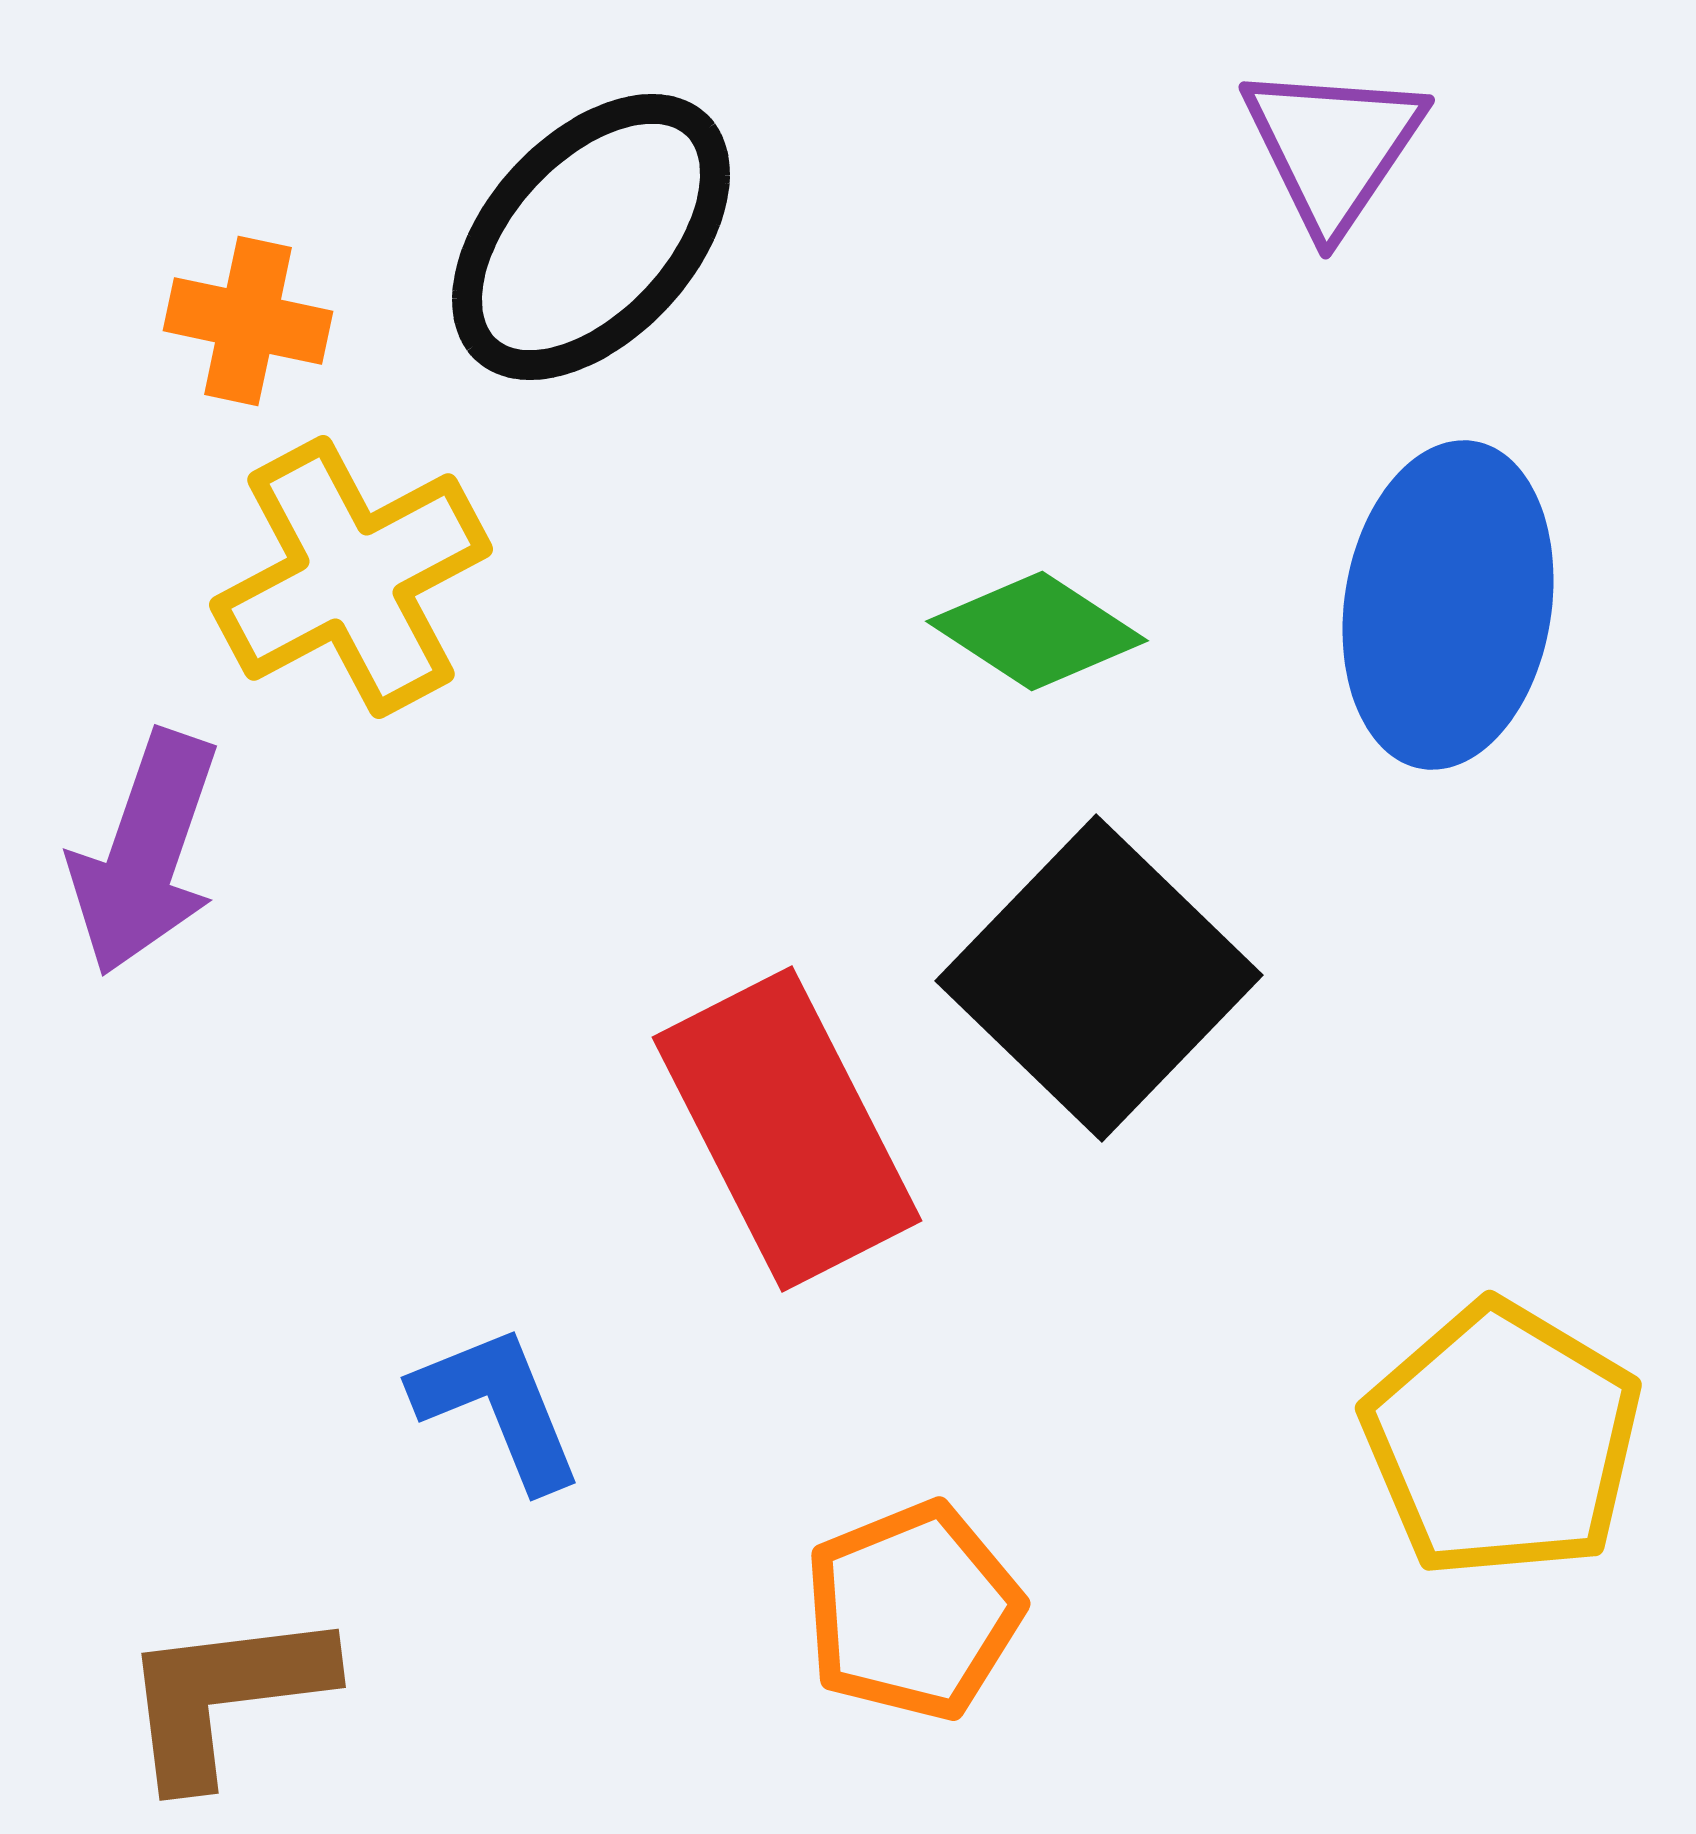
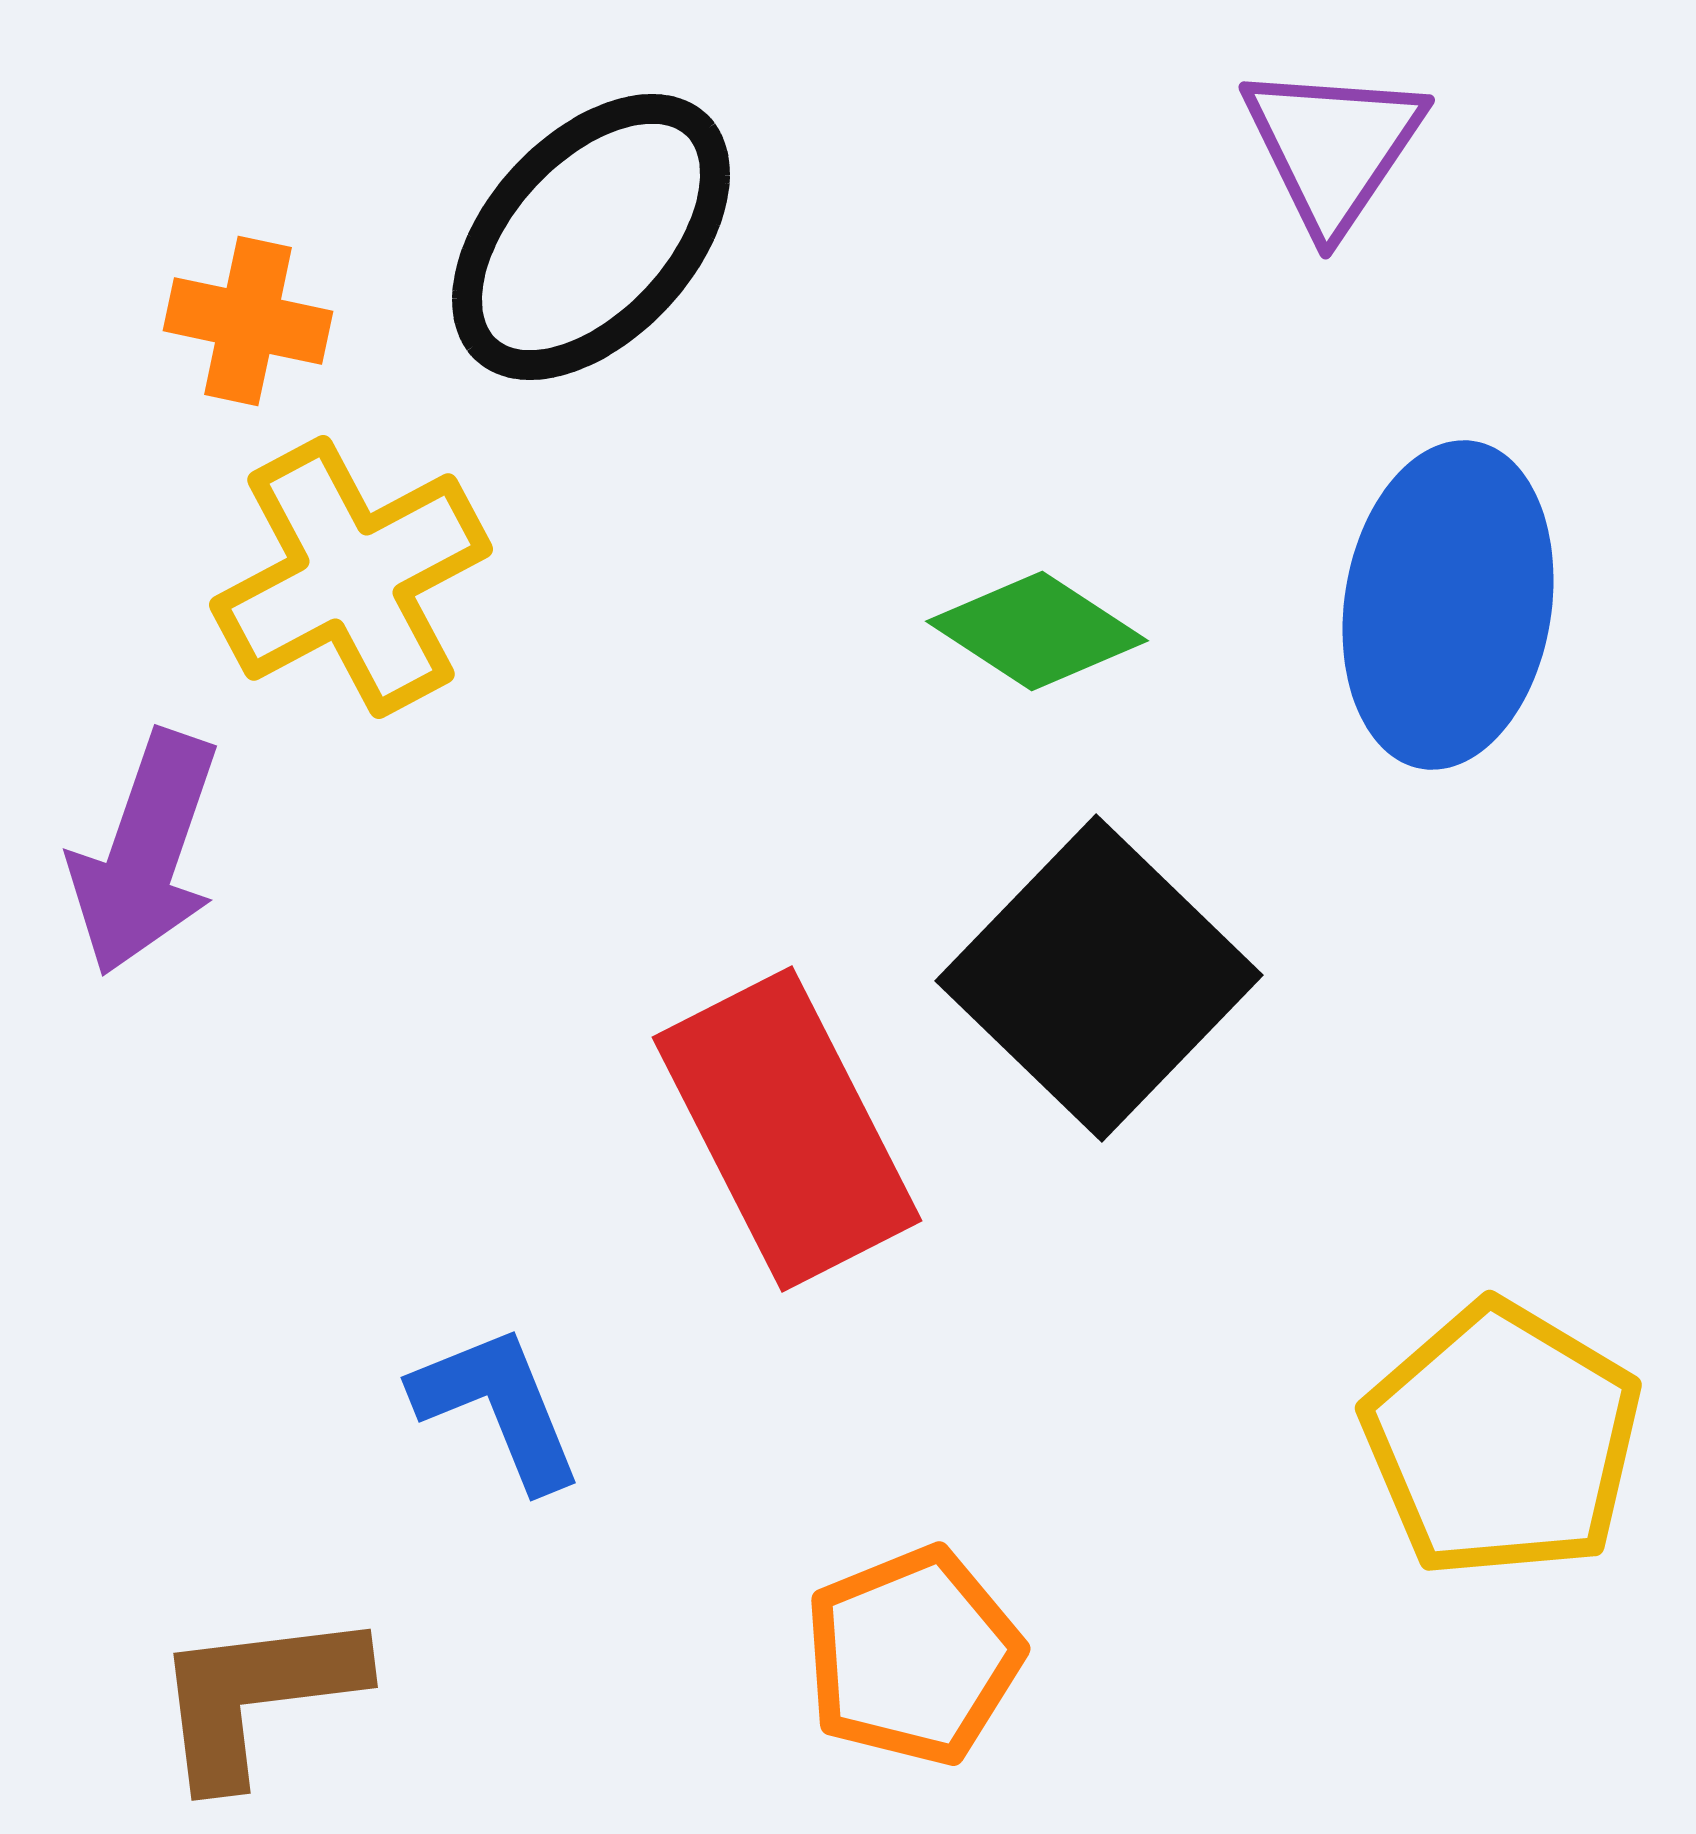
orange pentagon: moved 45 px down
brown L-shape: moved 32 px right
